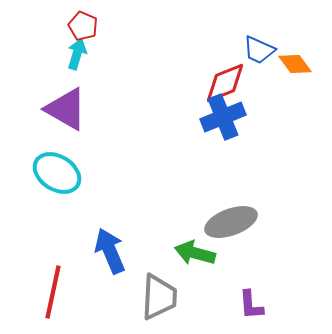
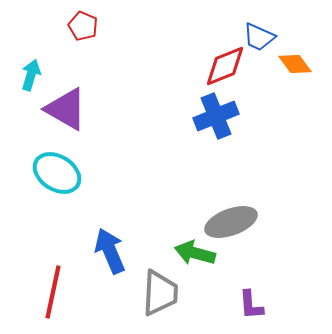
blue trapezoid: moved 13 px up
cyan arrow: moved 46 px left, 21 px down
red diamond: moved 17 px up
blue cross: moved 7 px left, 1 px up
gray trapezoid: moved 1 px right, 4 px up
